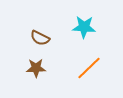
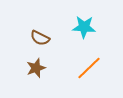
brown star: rotated 18 degrees counterclockwise
